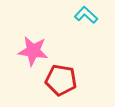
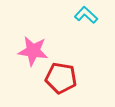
red pentagon: moved 2 px up
